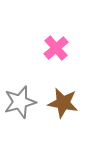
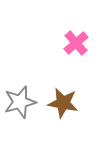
pink cross: moved 20 px right, 5 px up
